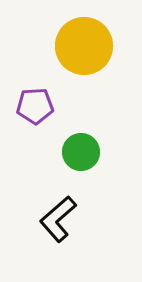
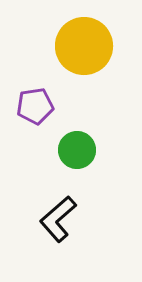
purple pentagon: rotated 6 degrees counterclockwise
green circle: moved 4 px left, 2 px up
